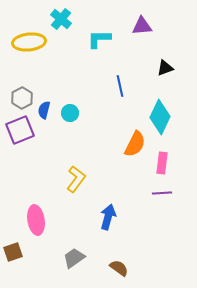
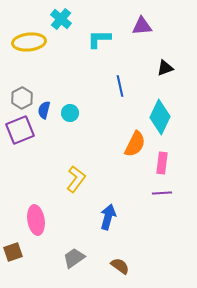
brown semicircle: moved 1 px right, 2 px up
